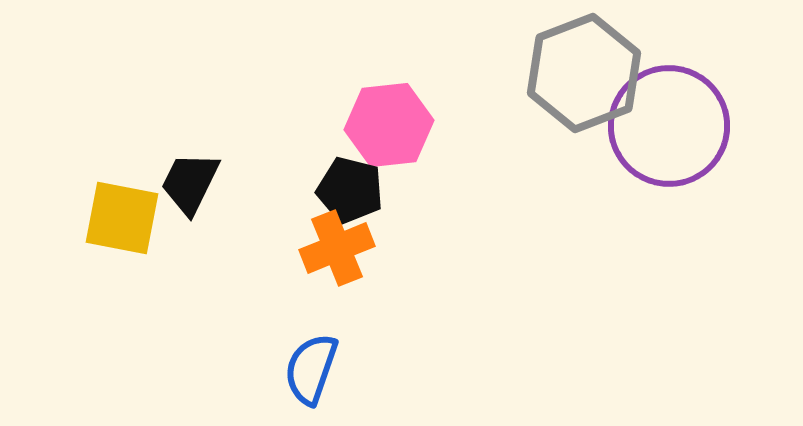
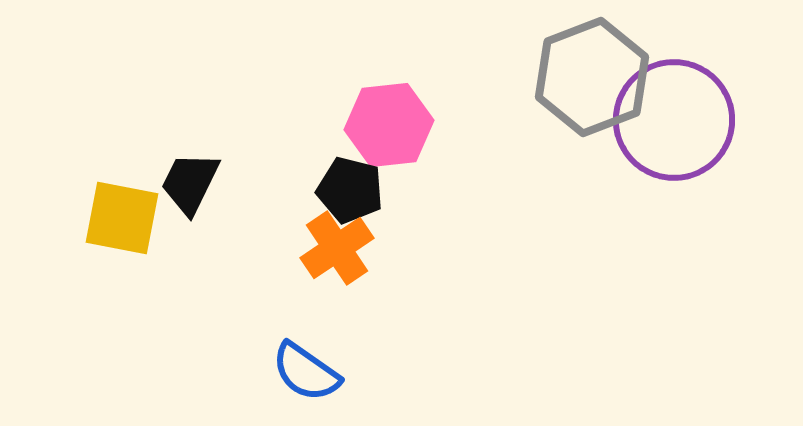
gray hexagon: moved 8 px right, 4 px down
purple circle: moved 5 px right, 6 px up
orange cross: rotated 12 degrees counterclockwise
blue semicircle: moved 5 px left, 3 px down; rotated 74 degrees counterclockwise
